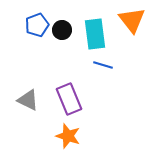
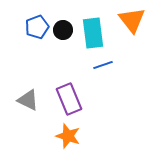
blue pentagon: moved 2 px down
black circle: moved 1 px right
cyan rectangle: moved 2 px left, 1 px up
blue line: rotated 36 degrees counterclockwise
